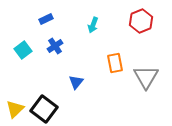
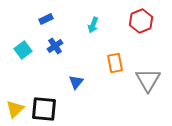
gray triangle: moved 2 px right, 3 px down
black square: rotated 32 degrees counterclockwise
